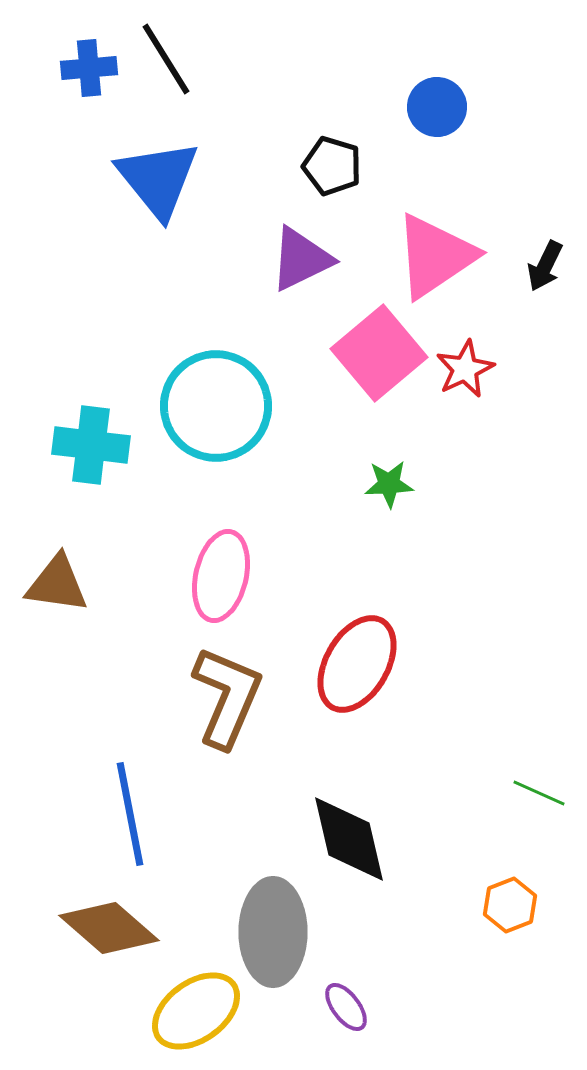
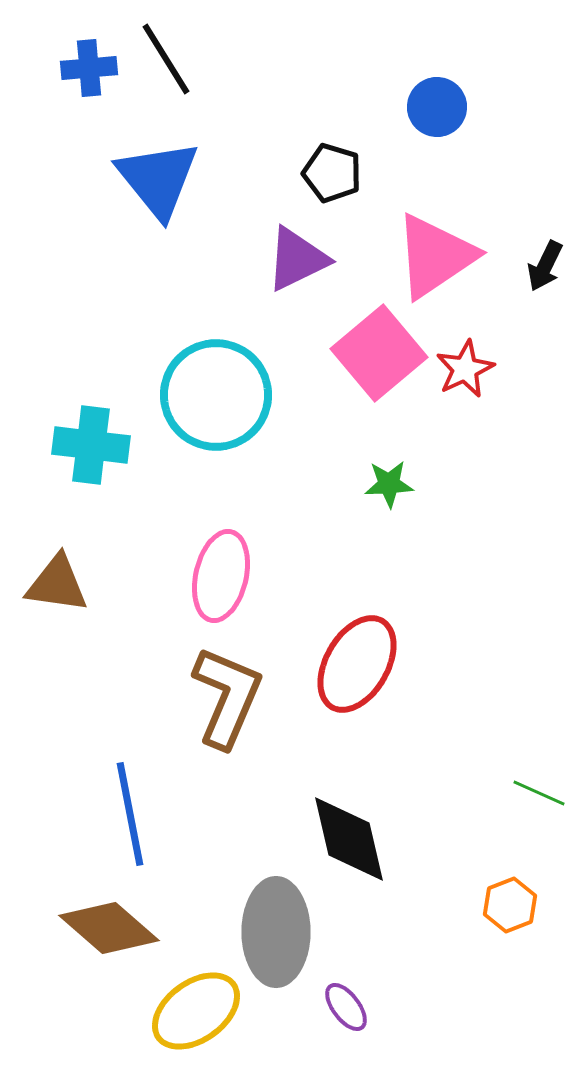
black pentagon: moved 7 px down
purple triangle: moved 4 px left
cyan circle: moved 11 px up
gray ellipse: moved 3 px right
